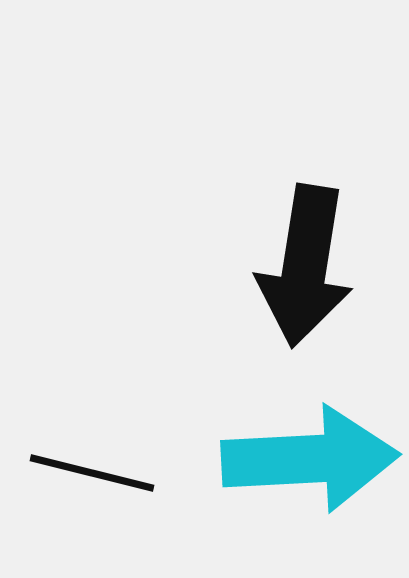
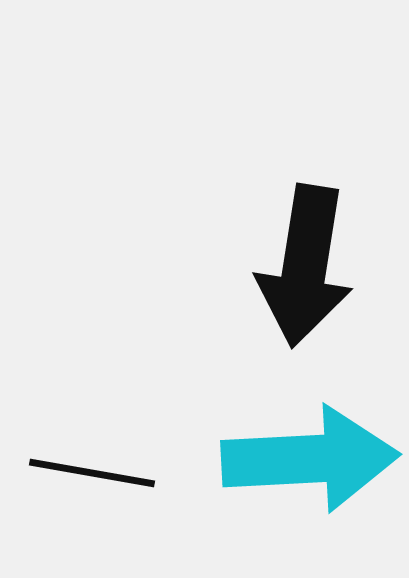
black line: rotated 4 degrees counterclockwise
